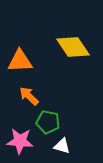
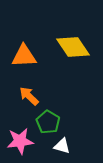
orange triangle: moved 4 px right, 5 px up
green pentagon: rotated 20 degrees clockwise
pink star: rotated 12 degrees counterclockwise
